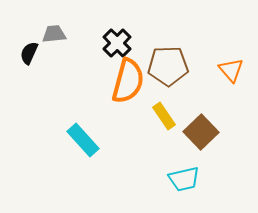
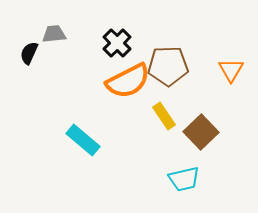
orange triangle: rotated 12 degrees clockwise
orange semicircle: rotated 48 degrees clockwise
cyan rectangle: rotated 8 degrees counterclockwise
